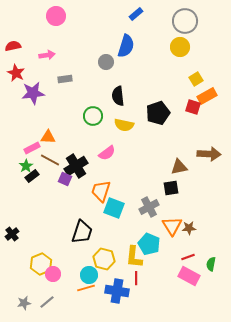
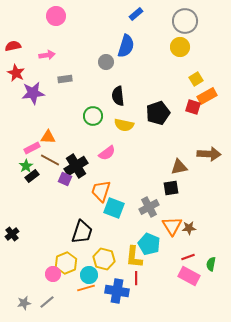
yellow hexagon at (41, 264): moved 25 px right, 1 px up
